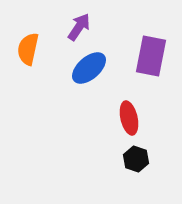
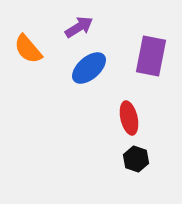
purple arrow: rotated 24 degrees clockwise
orange semicircle: rotated 52 degrees counterclockwise
